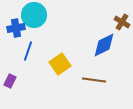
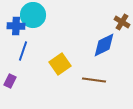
cyan circle: moved 1 px left
blue cross: moved 2 px up; rotated 12 degrees clockwise
blue line: moved 5 px left
